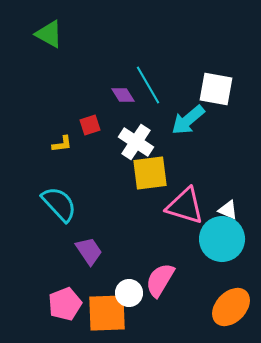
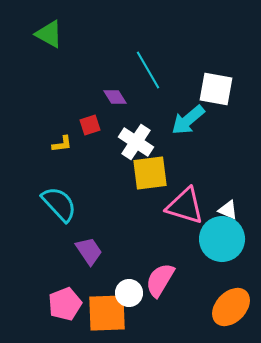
cyan line: moved 15 px up
purple diamond: moved 8 px left, 2 px down
